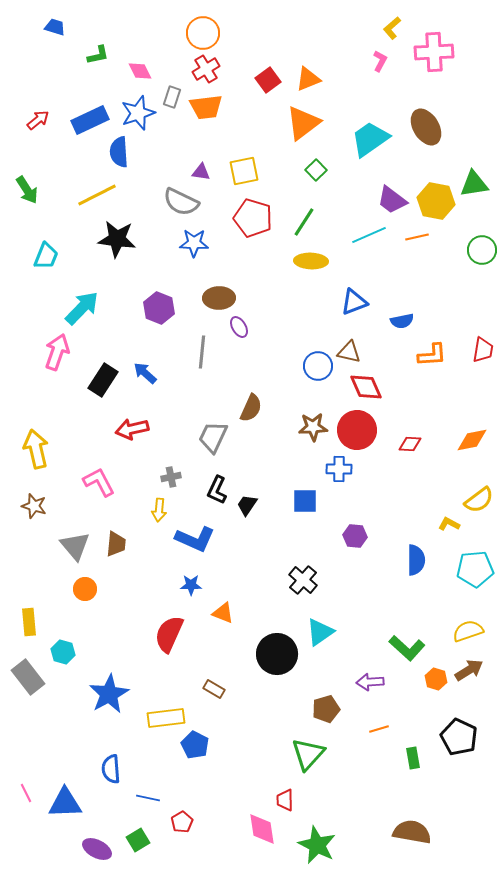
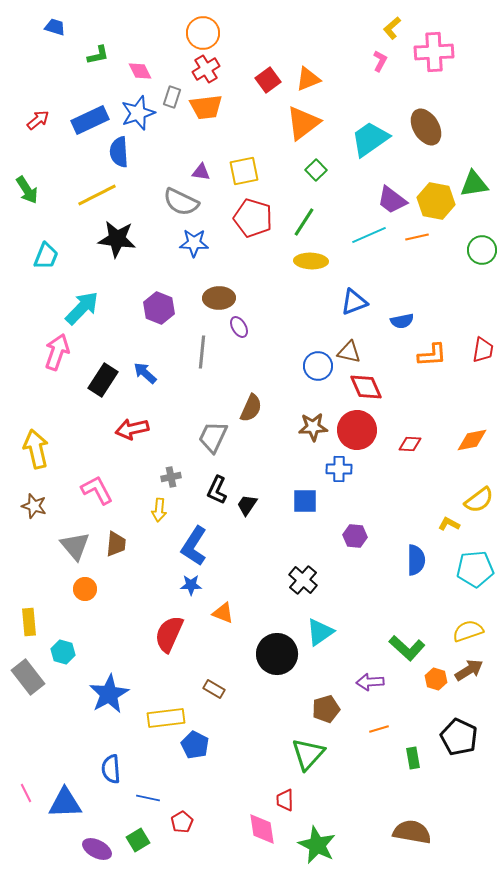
pink L-shape at (99, 482): moved 2 px left, 8 px down
blue L-shape at (195, 539): moved 1 px left, 7 px down; rotated 99 degrees clockwise
